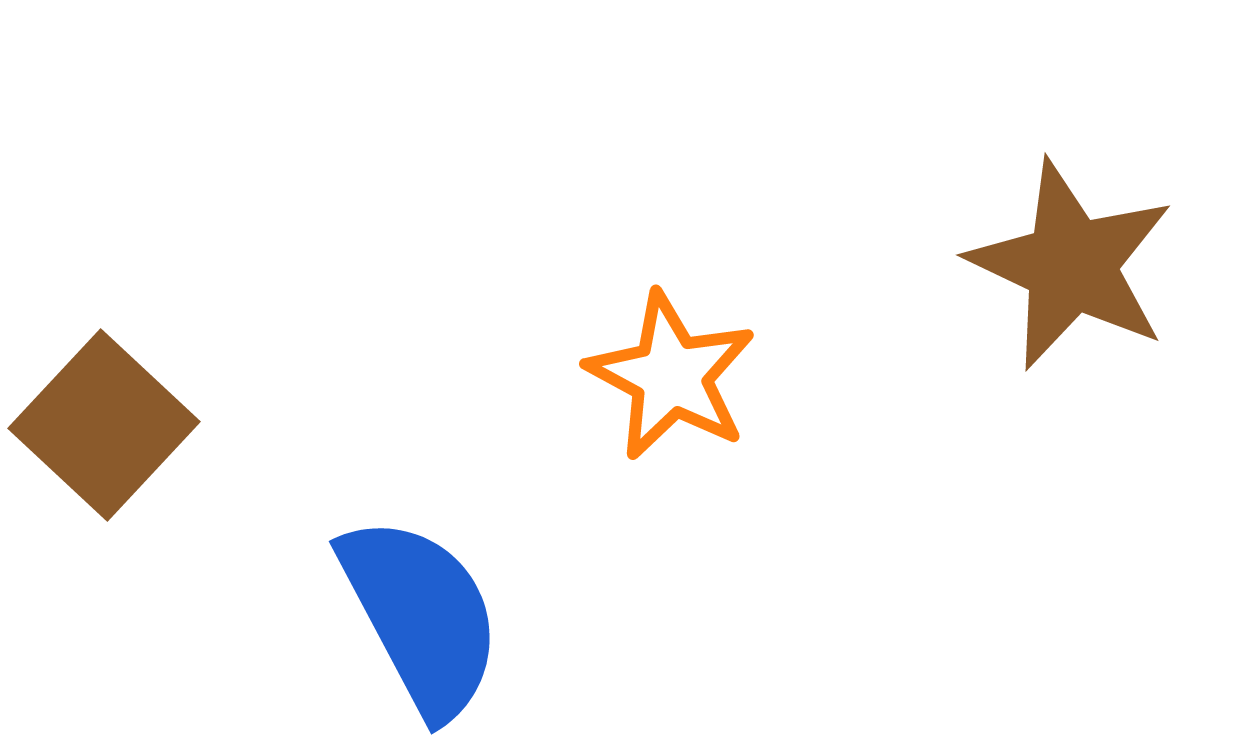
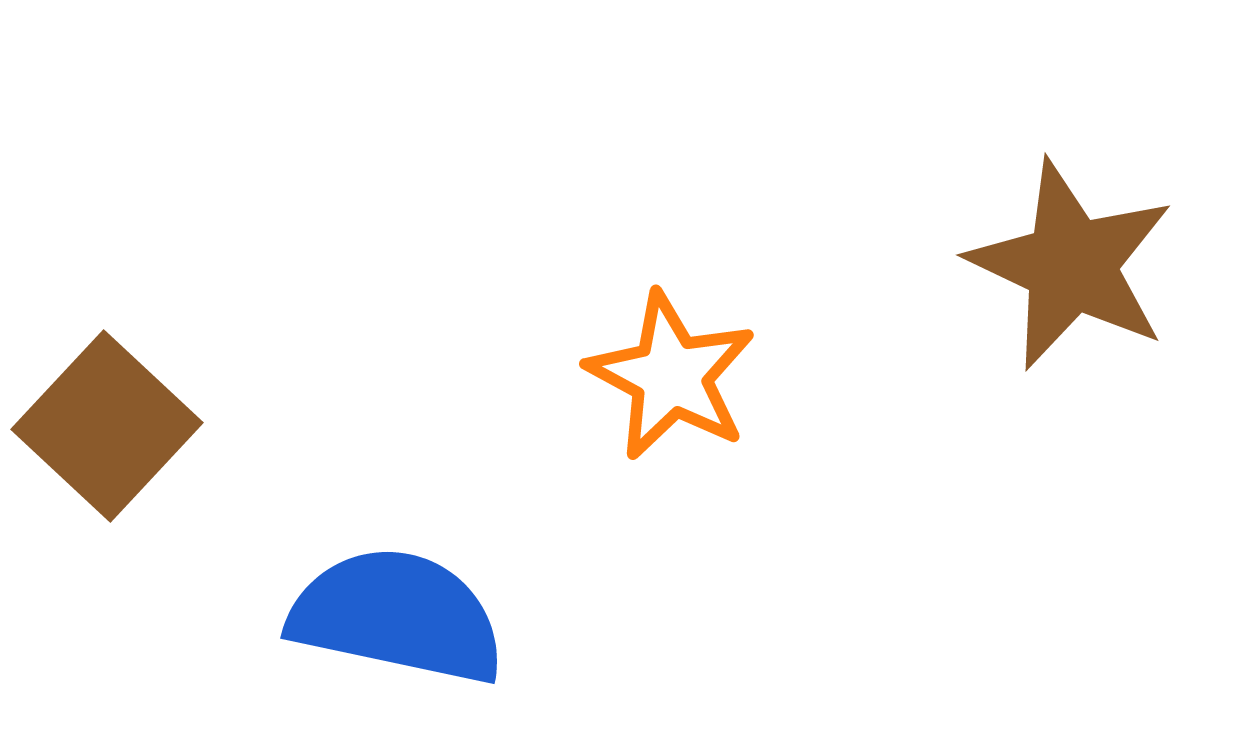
brown square: moved 3 px right, 1 px down
blue semicircle: moved 24 px left; rotated 50 degrees counterclockwise
